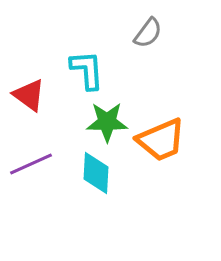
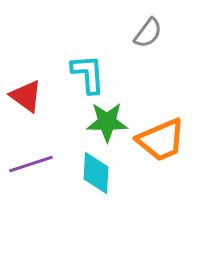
cyan L-shape: moved 1 px right, 4 px down
red triangle: moved 3 px left, 1 px down
purple line: rotated 6 degrees clockwise
